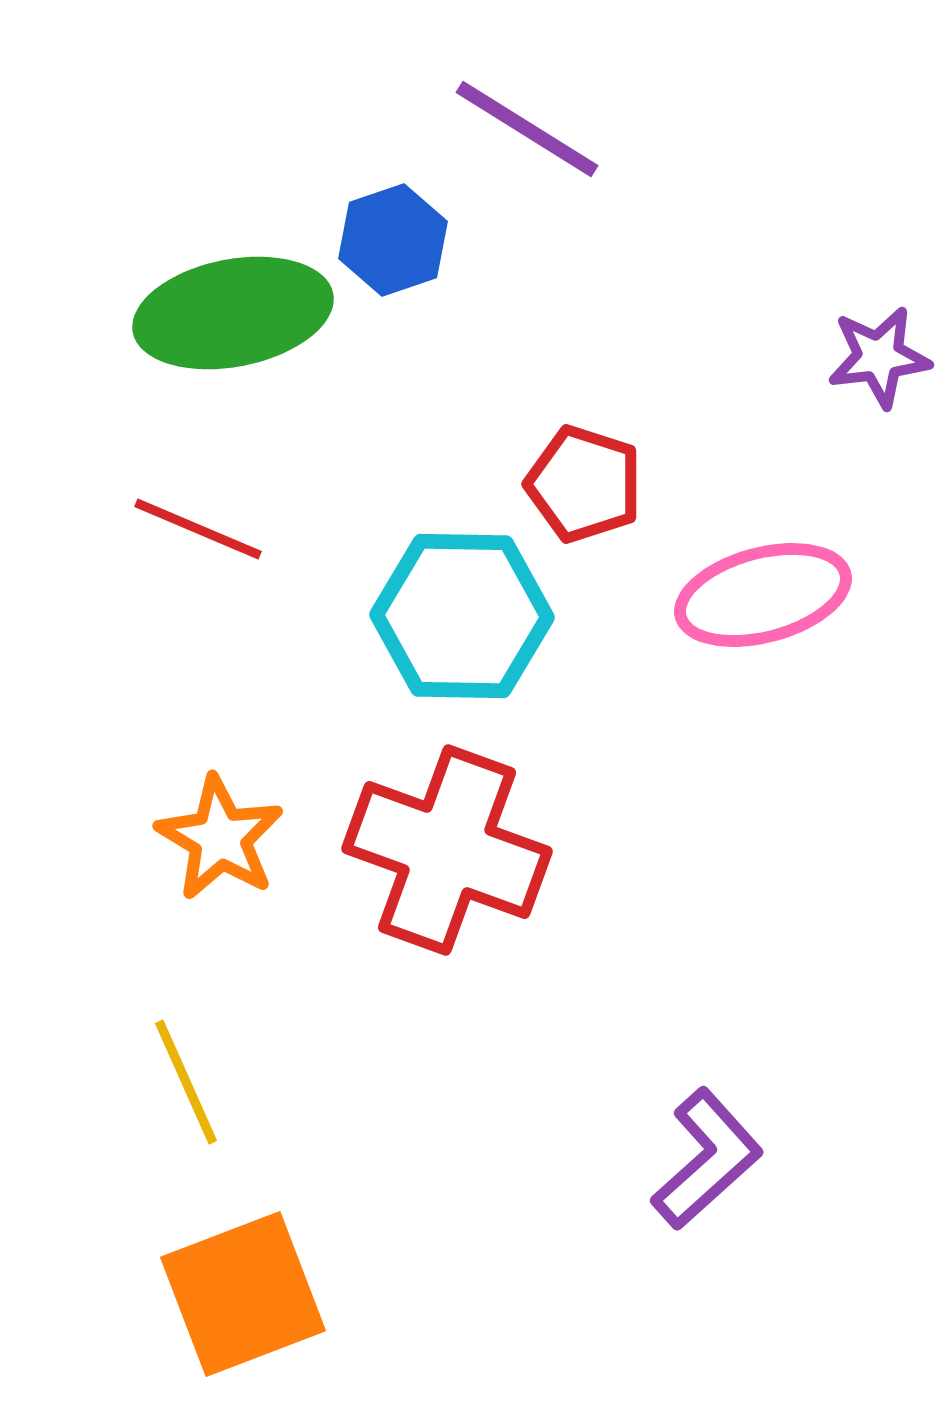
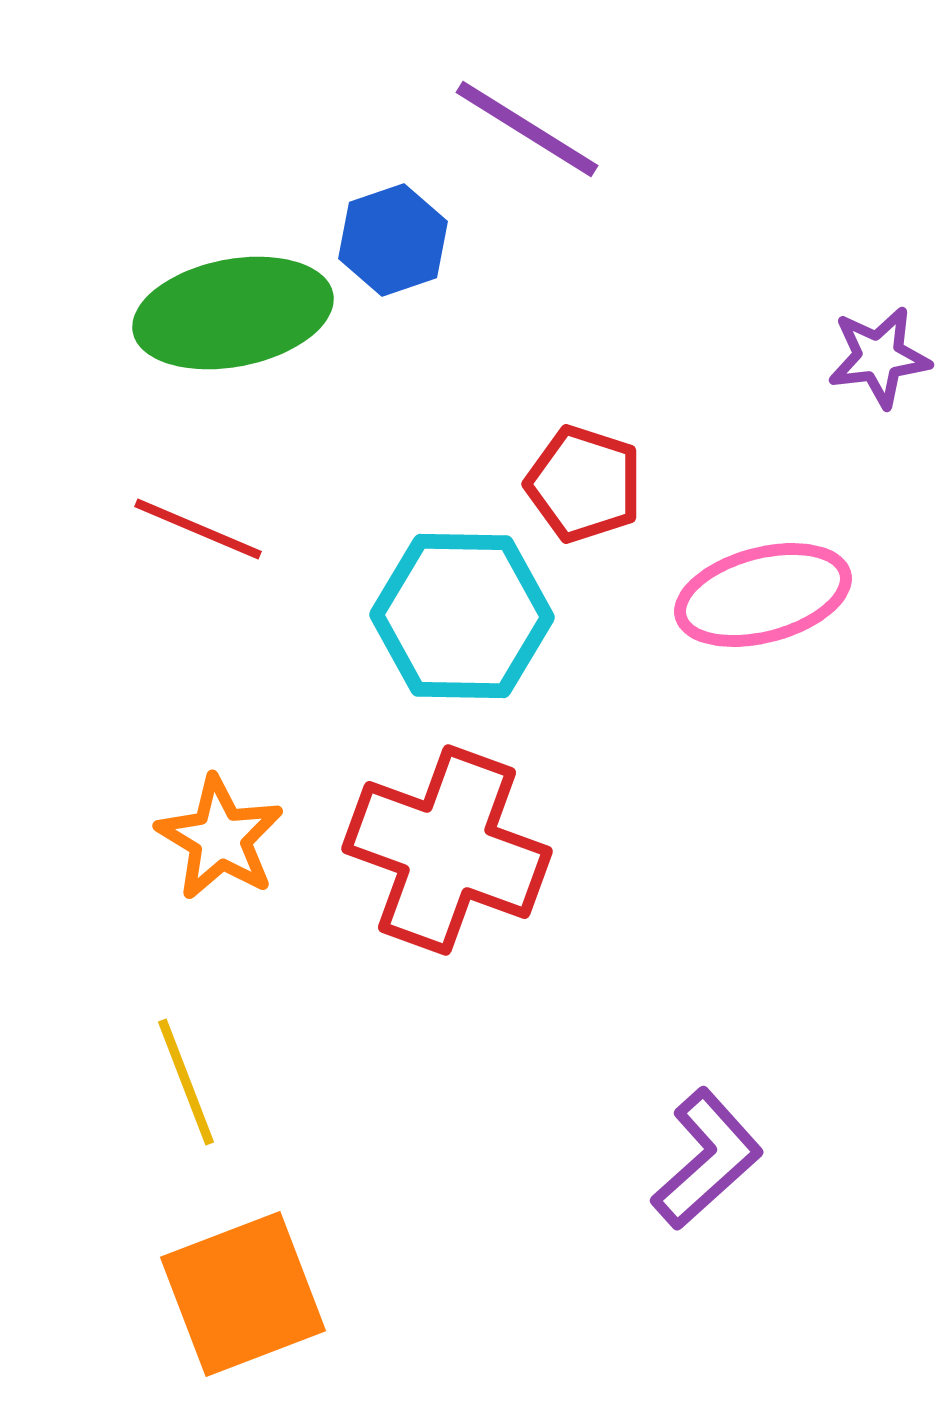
yellow line: rotated 3 degrees clockwise
